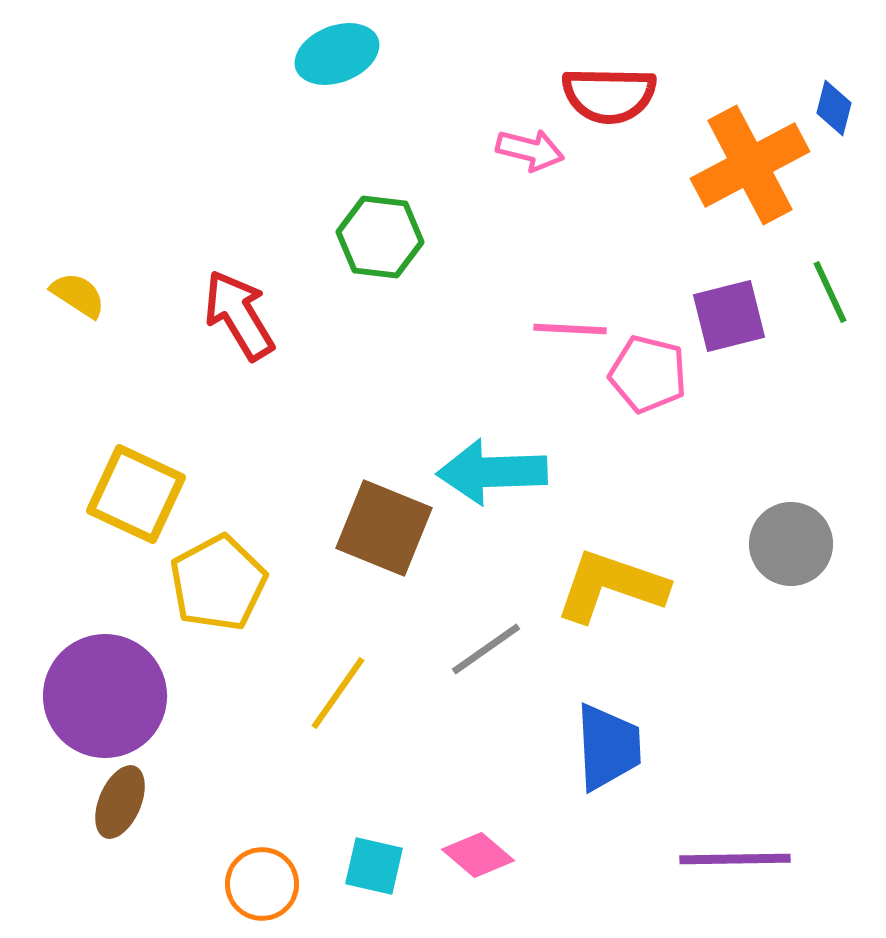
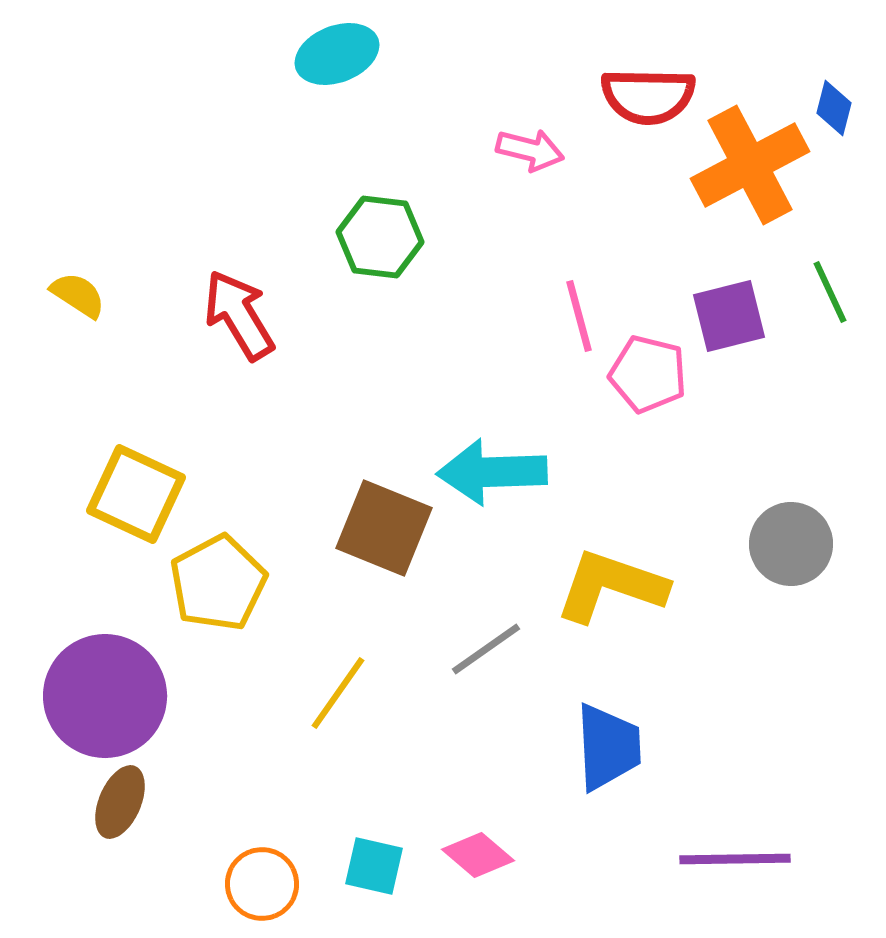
red semicircle: moved 39 px right, 1 px down
pink line: moved 9 px right, 13 px up; rotated 72 degrees clockwise
